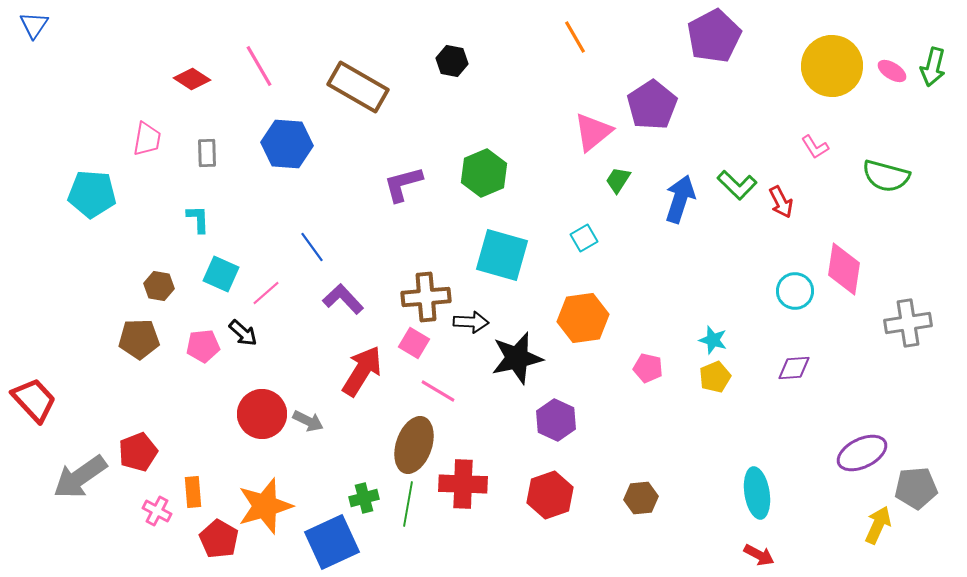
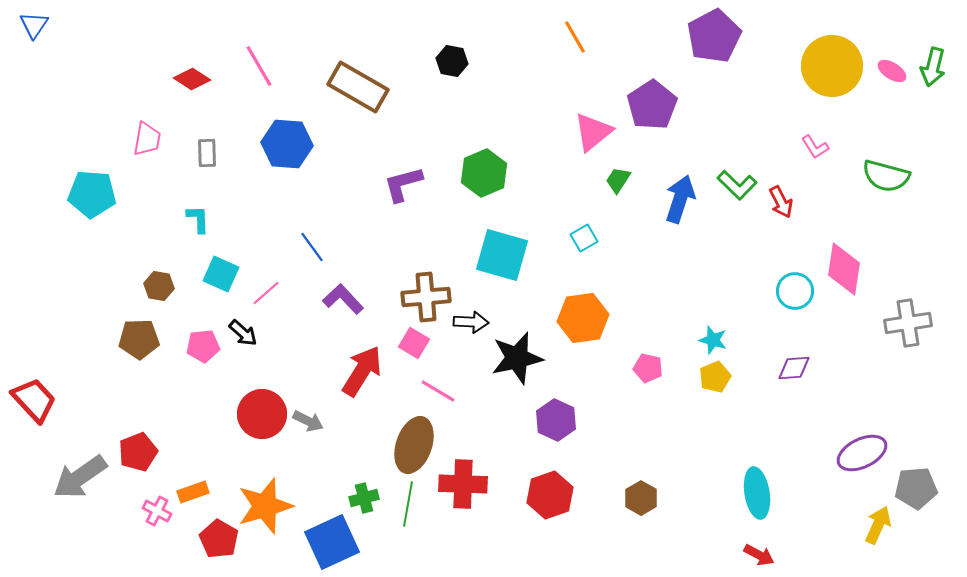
orange rectangle at (193, 492): rotated 76 degrees clockwise
brown hexagon at (641, 498): rotated 24 degrees counterclockwise
